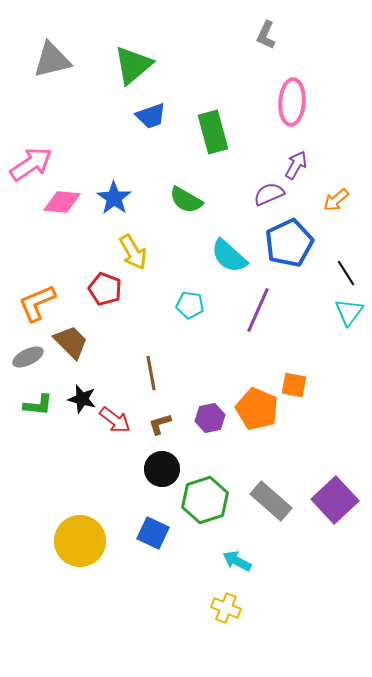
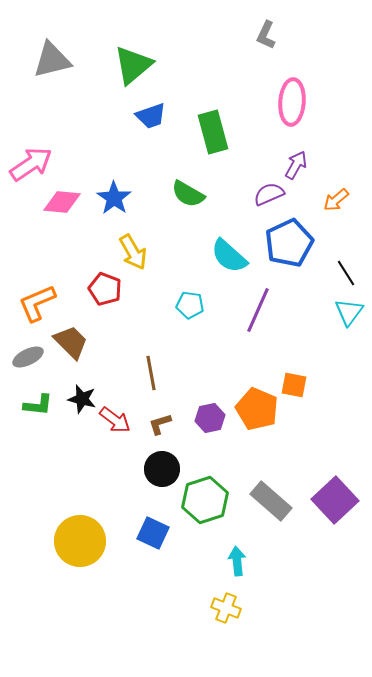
green semicircle: moved 2 px right, 6 px up
cyan arrow: rotated 56 degrees clockwise
